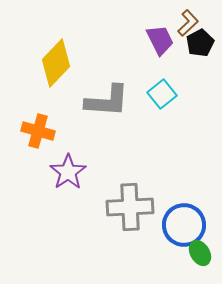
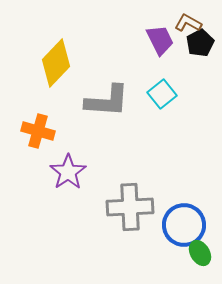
brown L-shape: rotated 108 degrees counterclockwise
